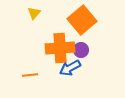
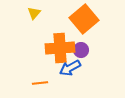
orange square: moved 2 px right, 1 px up
orange line: moved 10 px right, 8 px down
